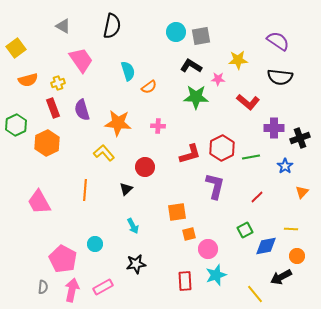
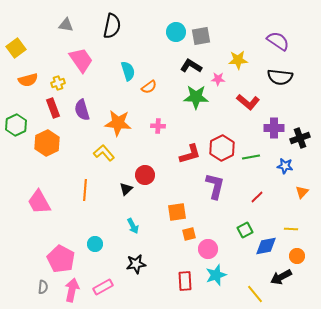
gray triangle at (63, 26): moved 3 px right, 1 px up; rotated 21 degrees counterclockwise
blue star at (285, 166): rotated 28 degrees counterclockwise
red circle at (145, 167): moved 8 px down
pink pentagon at (63, 259): moved 2 px left
